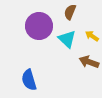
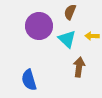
yellow arrow: rotated 32 degrees counterclockwise
brown arrow: moved 10 px left, 5 px down; rotated 78 degrees clockwise
